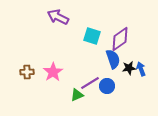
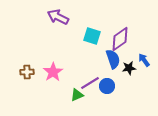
blue arrow: moved 3 px right, 9 px up; rotated 16 degrees counterclockwise
